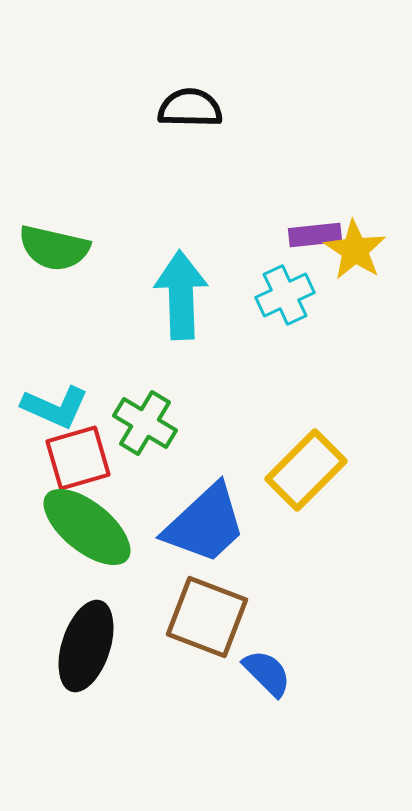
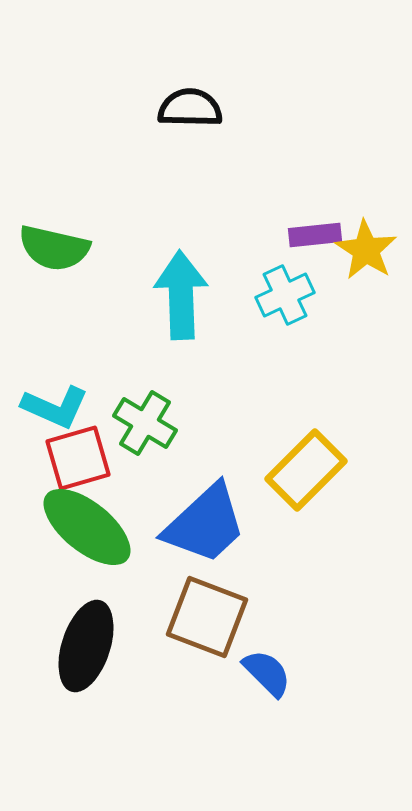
yellow star: moved 11 px right
